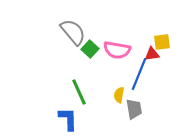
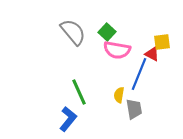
green square: moved 17 px right, 17 px up
red triangle: rotated 35 degrees clockwise
blue L-shape: rotated 40 degrees clockwise
